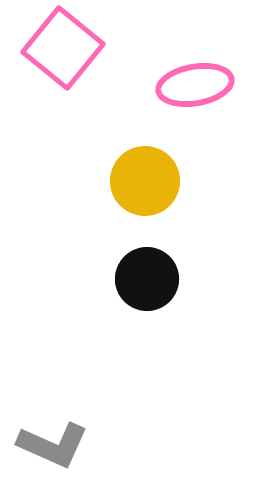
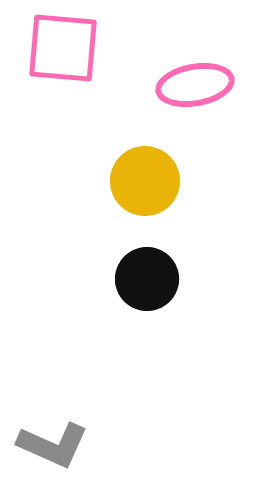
pink square: rotated 34 degrees counterclockwise
